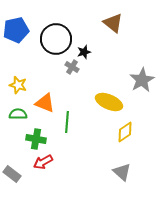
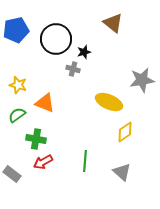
gray cross: moved 1 px right, 2 px down; rotated 16 degrees counterclockwise
gray star: rotated 20 degrees clockwise
green semicircle: moved 1 px left, 1 px down; rotated 36 degrees counterclockwise
green line: moved 18 px right, 39 px down
